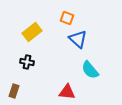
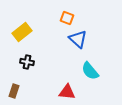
yellow rectangle: moved 10 px left
cyan semicircle: moved 1 px down
